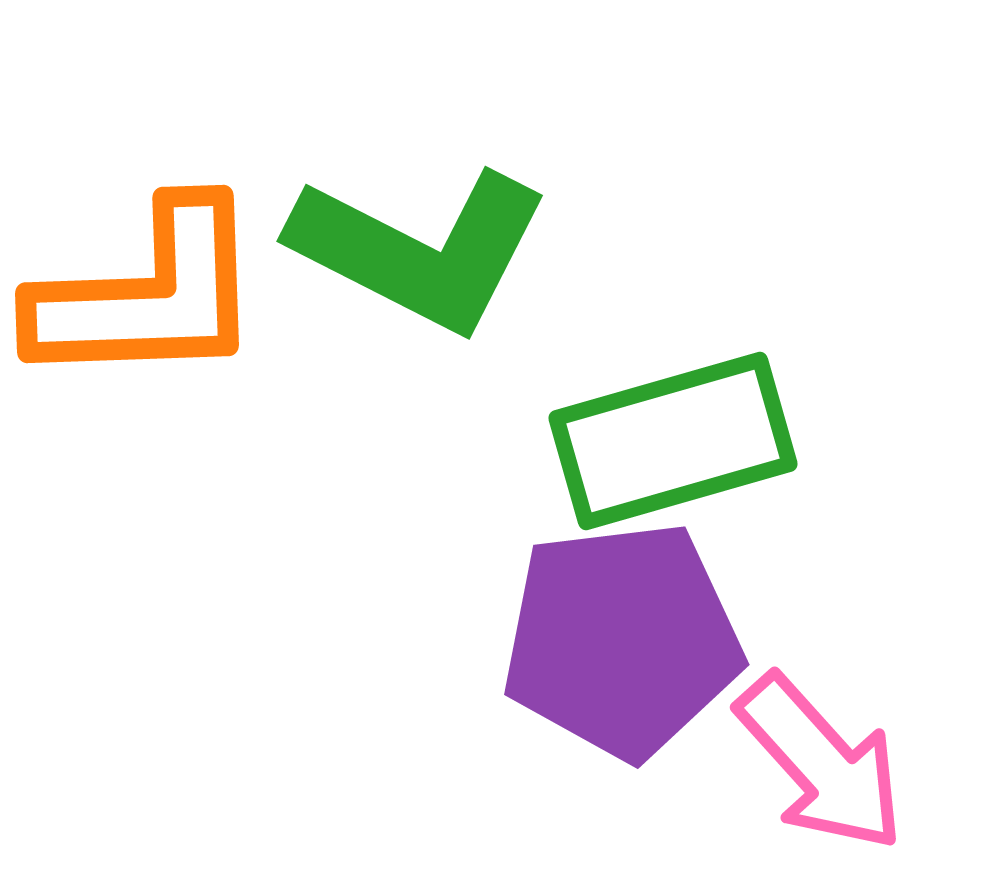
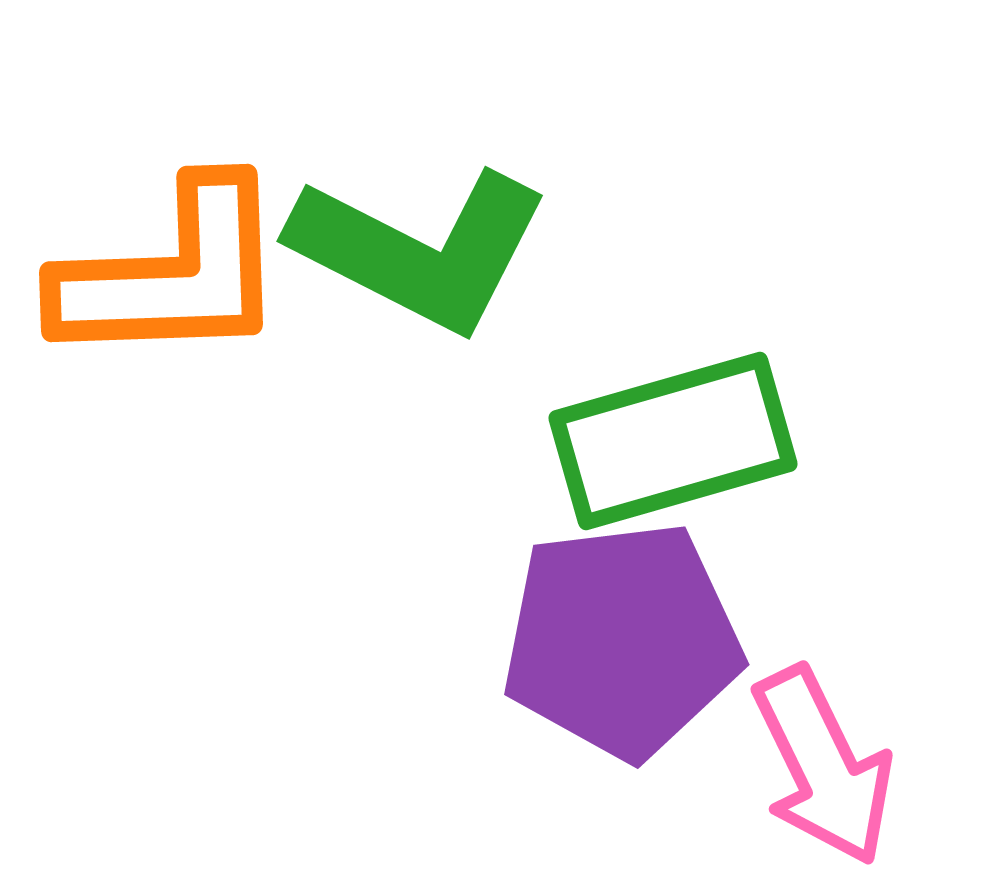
orange L-shape: moved 24 px right, 21 px up
pink arrow: moved 2 px right, 3 px down; rotated 16 degrees clockwise
